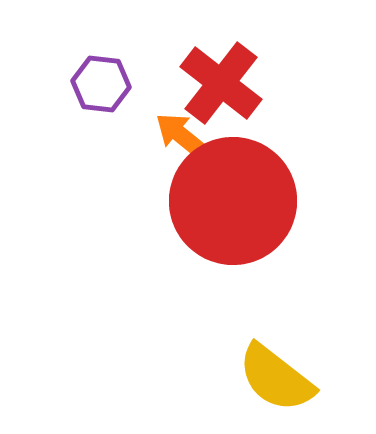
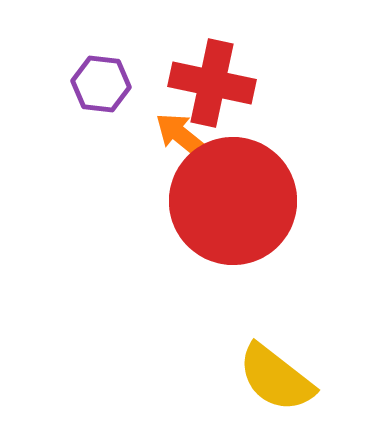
red cross: moved 9 px left; rotated 26 degrees counterclockwise
